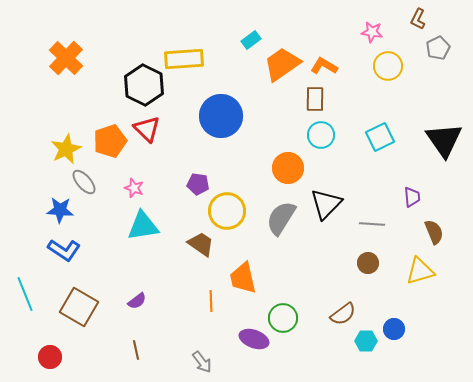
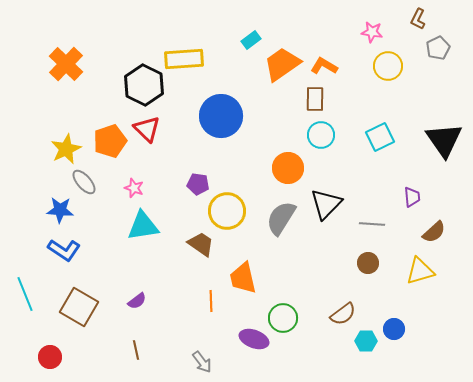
orange cross at (66, 58): moved 6 px down
brown semicircle at (434, 232): rotated 70 degrees clockwise
